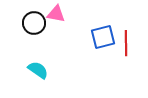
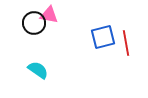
pink triangle: moved 7 px left, 1 px down
red line: rotated 10 degrees counterclockwise
